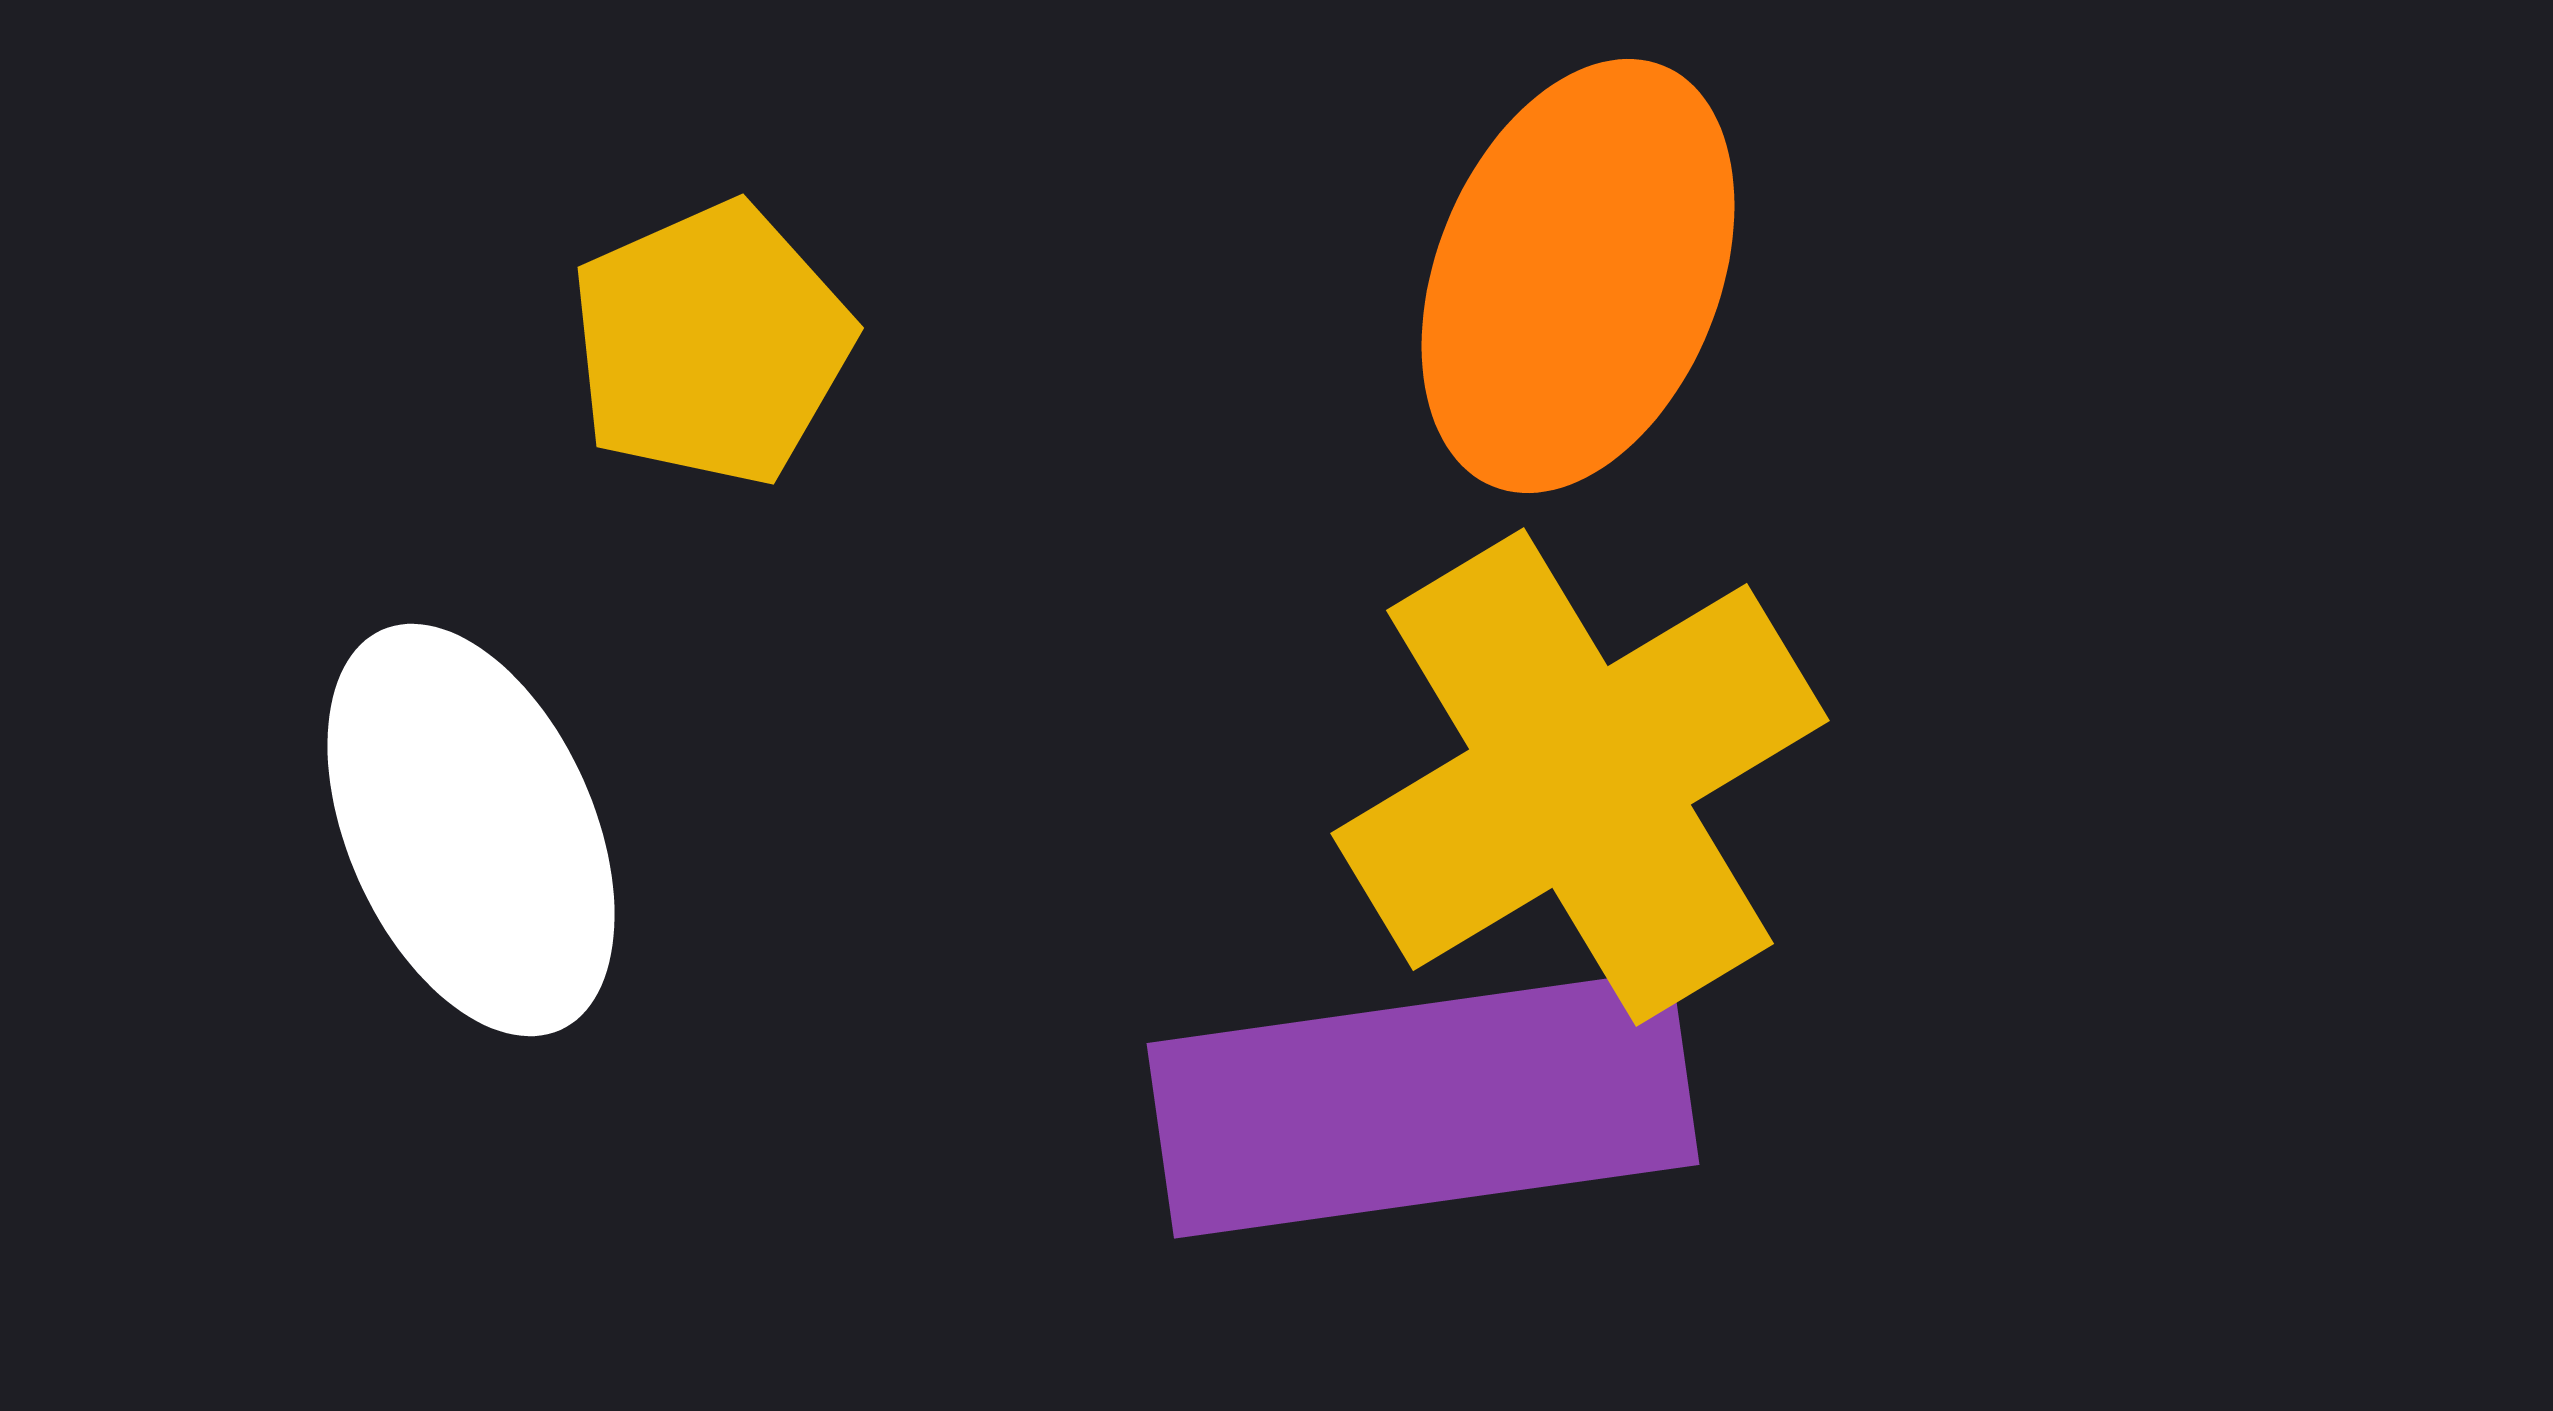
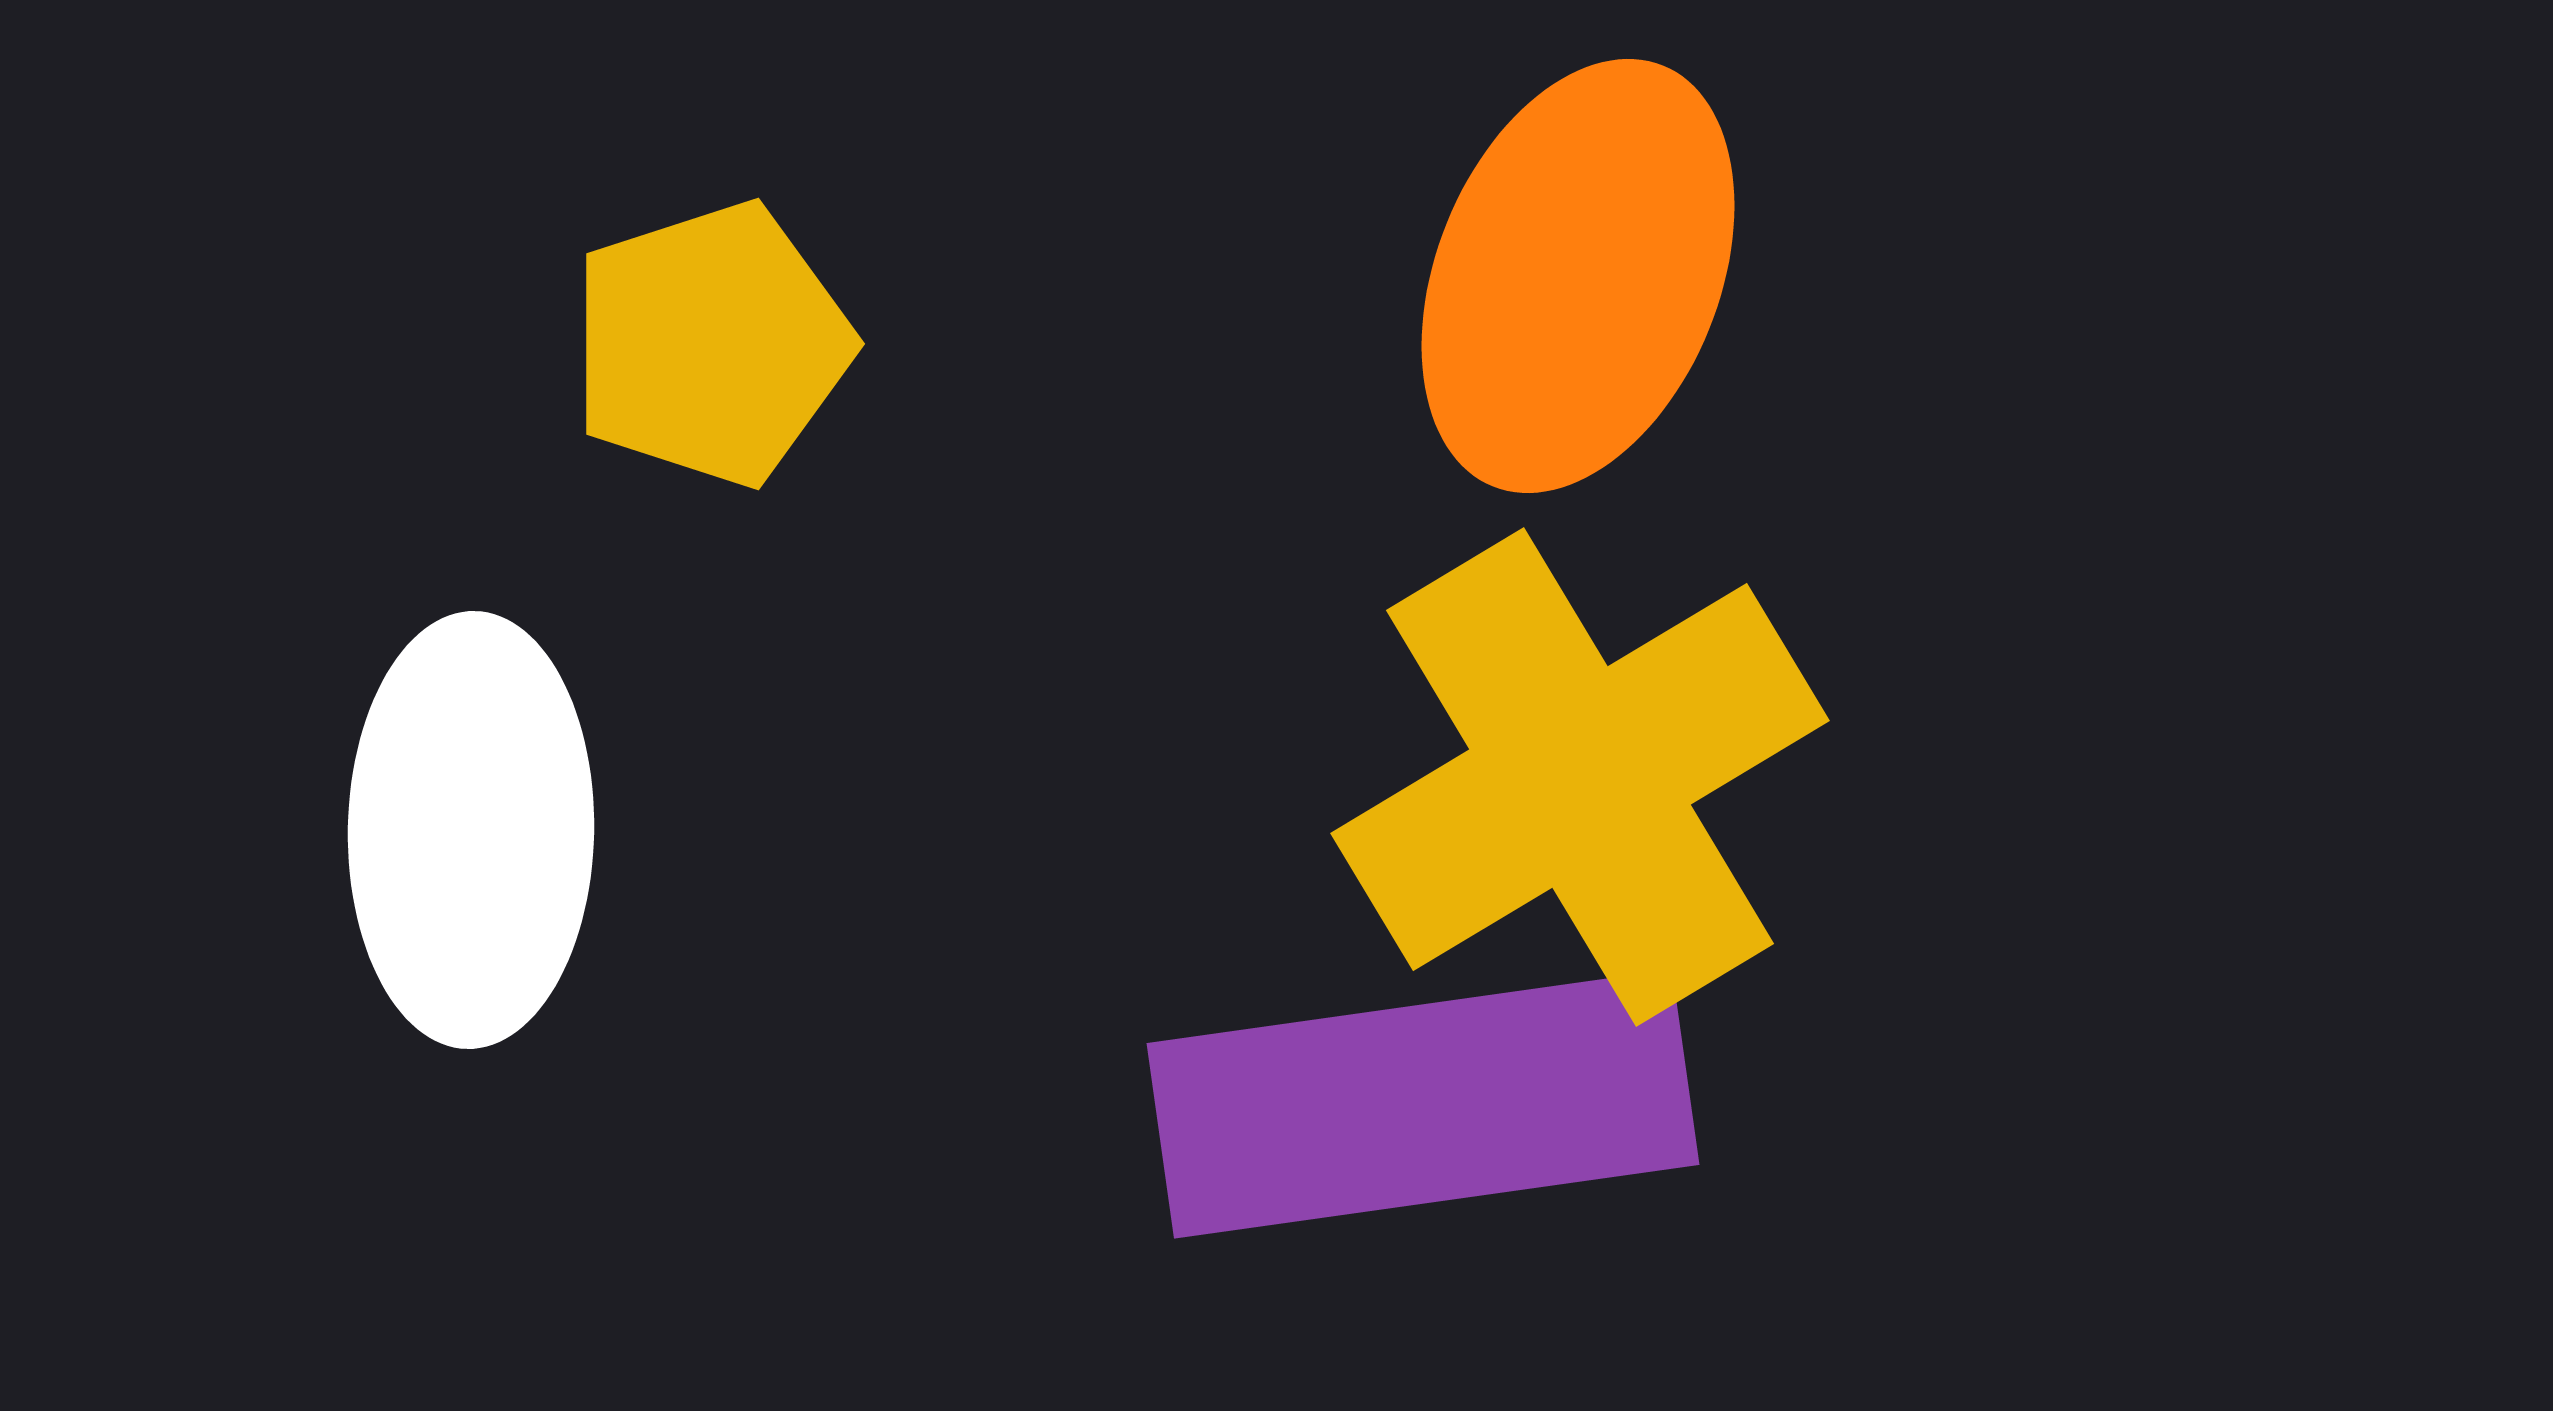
yellow pentagon: rotated 6 degrees clockwise
white ellipse: rotated 25 degrees clockwise
